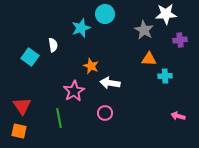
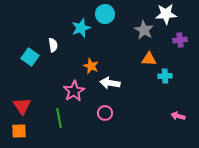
orange square: rotated 14 degrees counterclockwise
